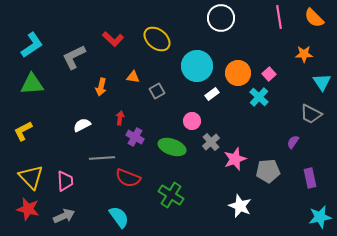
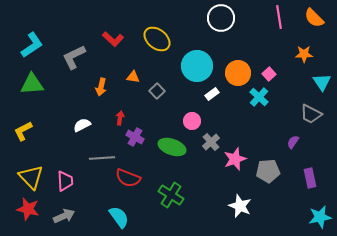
gray square: rotated 14 degrees counterclockwise
